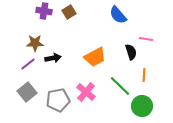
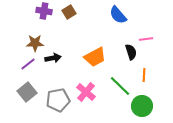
pink line: rotated 16 degrees counterclockwise
